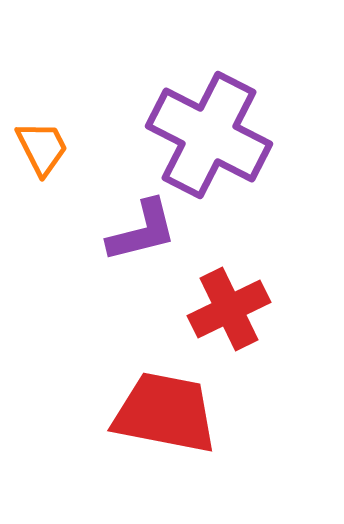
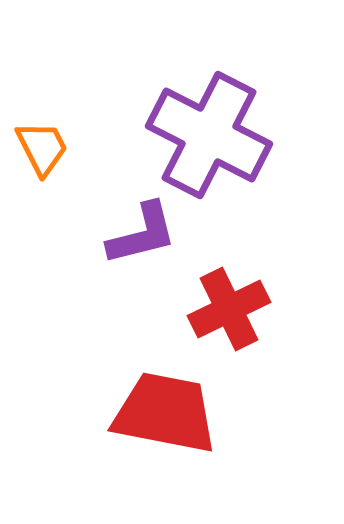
purple L-shape: moved 3 px down
